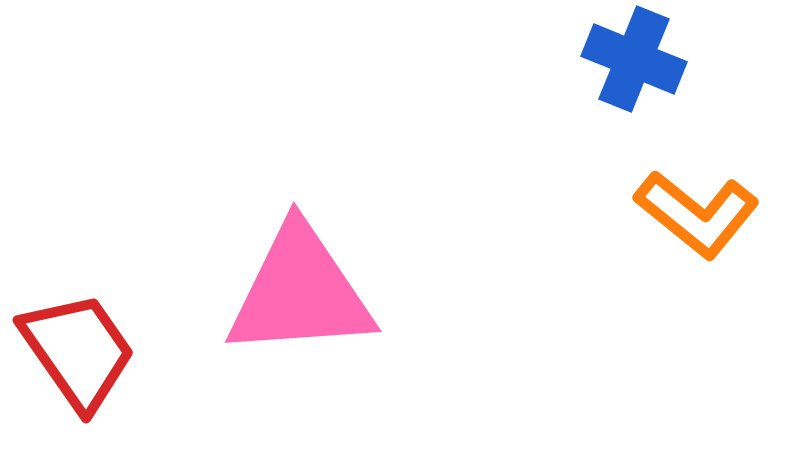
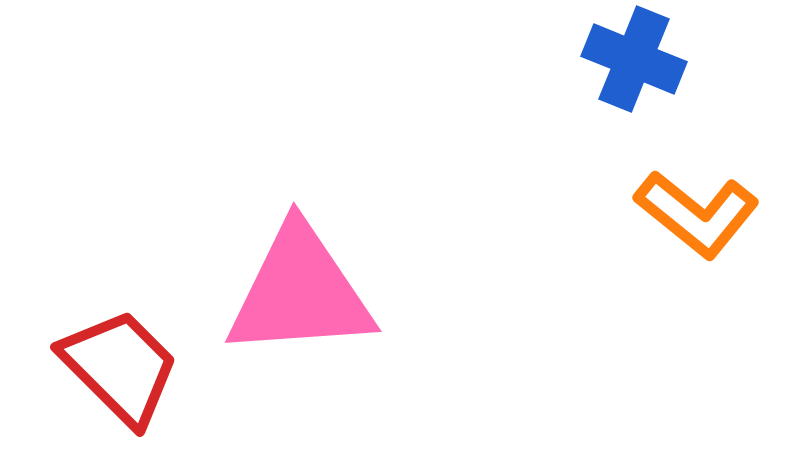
red trapezoid: moved 42 px right, 16 px down; rotated 10 degrees counterclockwise
